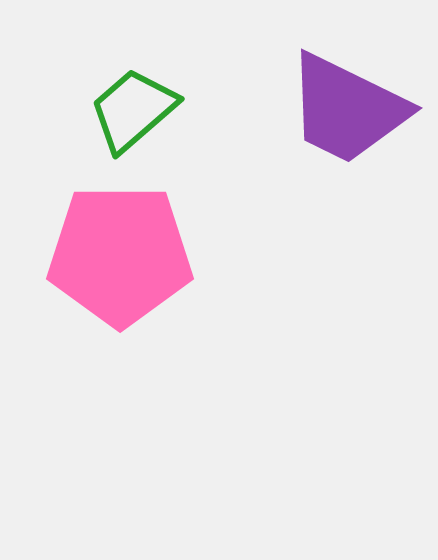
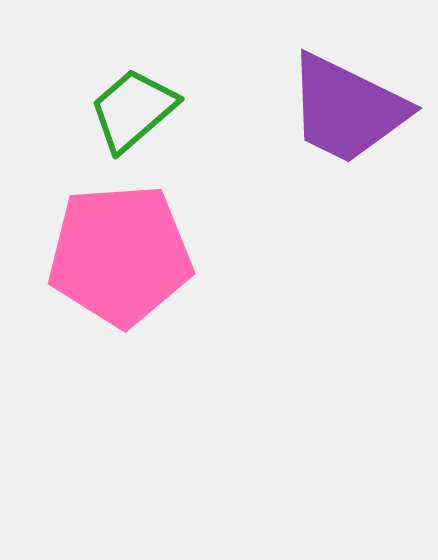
pink pentagon: rotated 4 degrees counterclockwise
